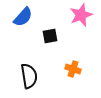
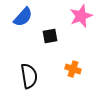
pink star: moved 1 px down
